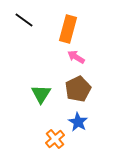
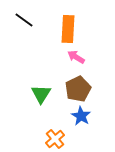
orange rectangle: rotated 12 degrees counterclockwise
blue star: moved 3 px right, 6 px up
